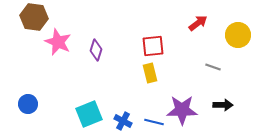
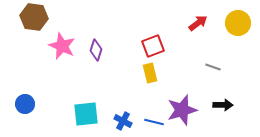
yellow circle: moved 12 px up
pink star: moved 4 px right, 4 px down
red square: rotated 15 degrees counterclockwise
blue circle: moved 3 px left
purple star: rotated 16 degrees counterclockwise
cyan square: moved 3 px left; rotated 16 degrees clockwise
